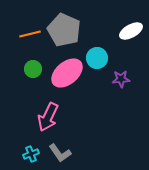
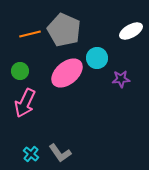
green circle: moved 13 px left, 2 px down
pink arrow: moved 23 px left, 14 px up
cyan cross: rotated 28 degrees counterclockwise
